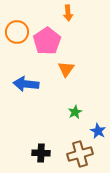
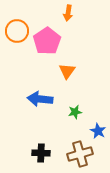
orange arrow: rotated 14 degrees clockwise
orange circle: moved 1 px up
orange triangle: moved 1 px right, 2 px down
blue arrow: moved 14 px right, 15 px down
green star: rotated 16 degrees clockwise
